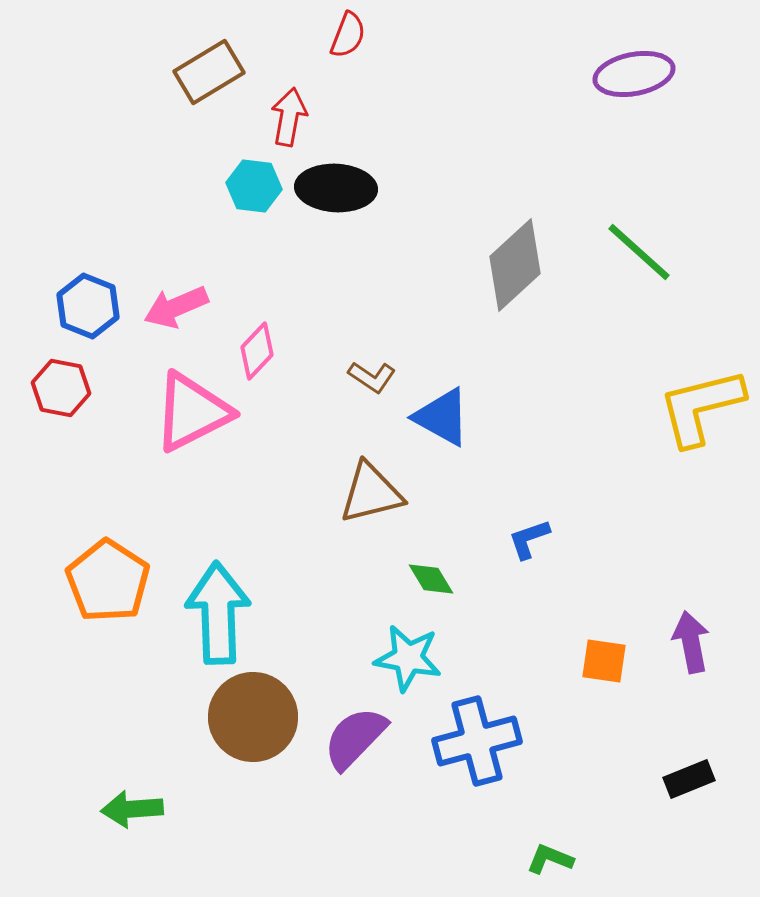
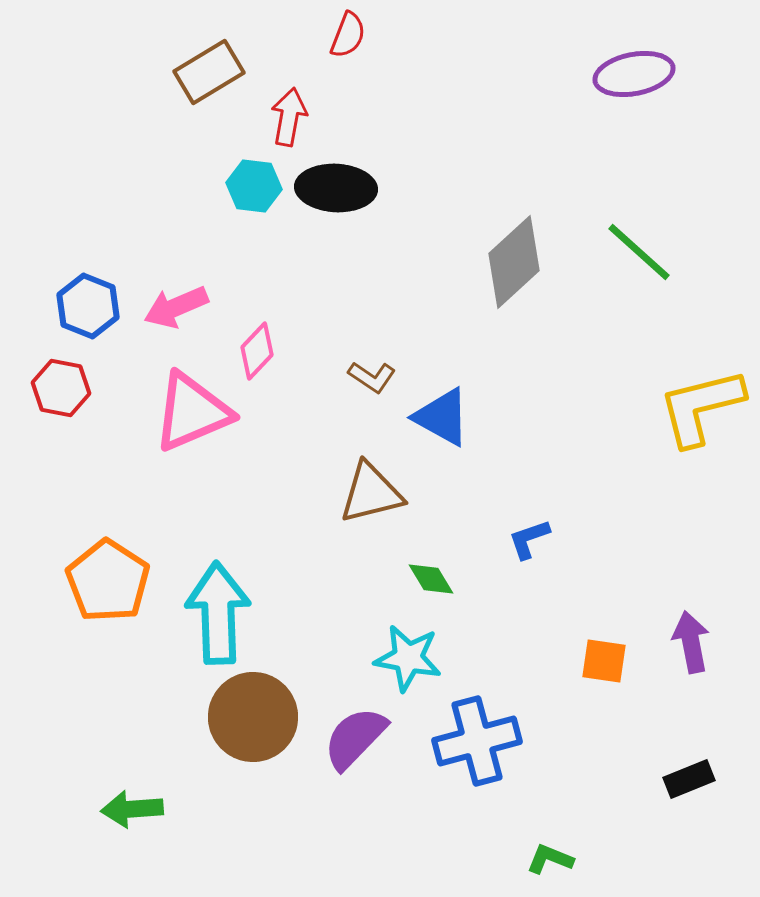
gray diamond: moved 1 px left, 3 px up
pink triangle: rotated 4 degrees clockwise
